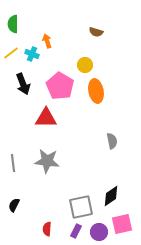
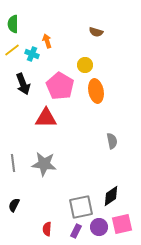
yellow line: moved 1 px right, 3 px up
gray star: moved 3 px left, 3 px down
purple circle: moved 5 px up
